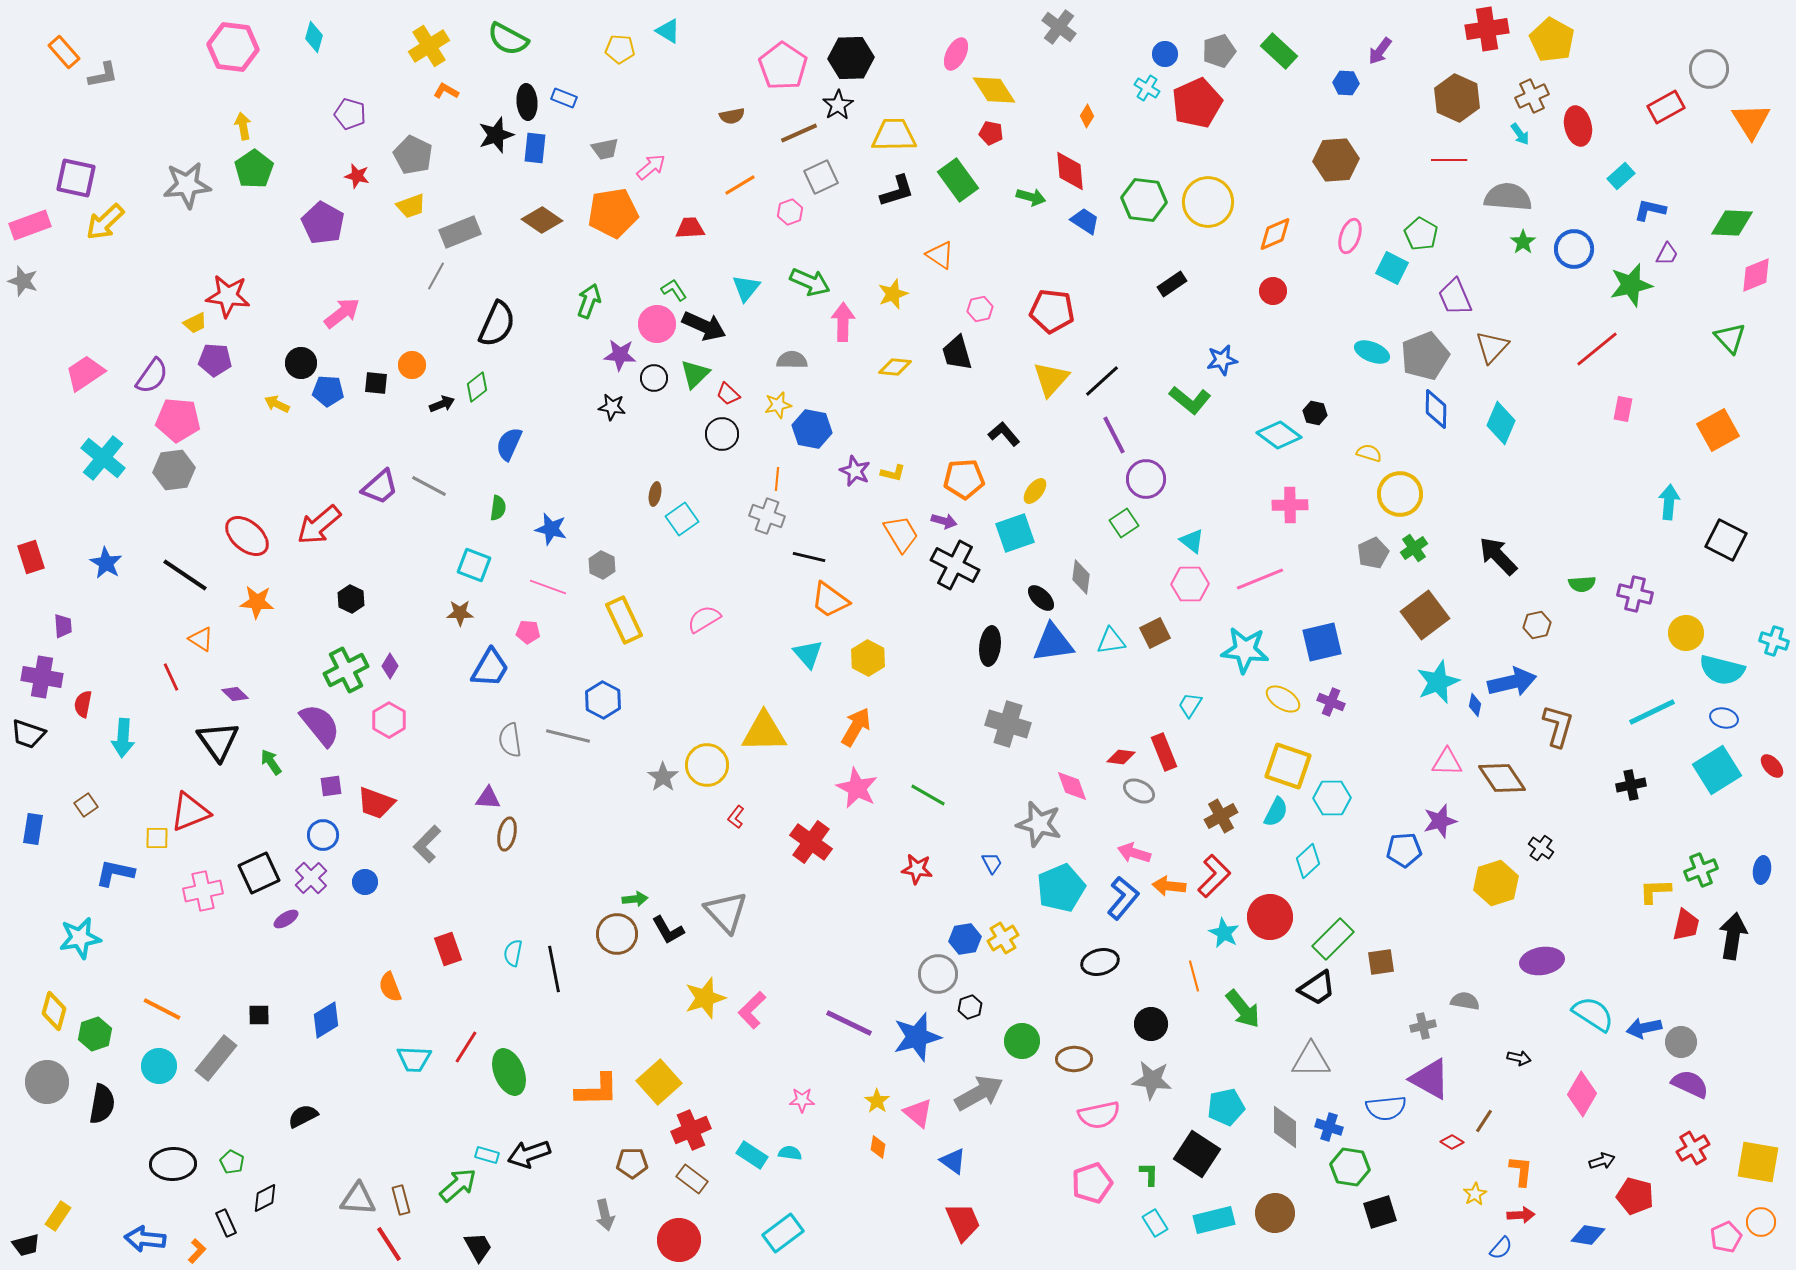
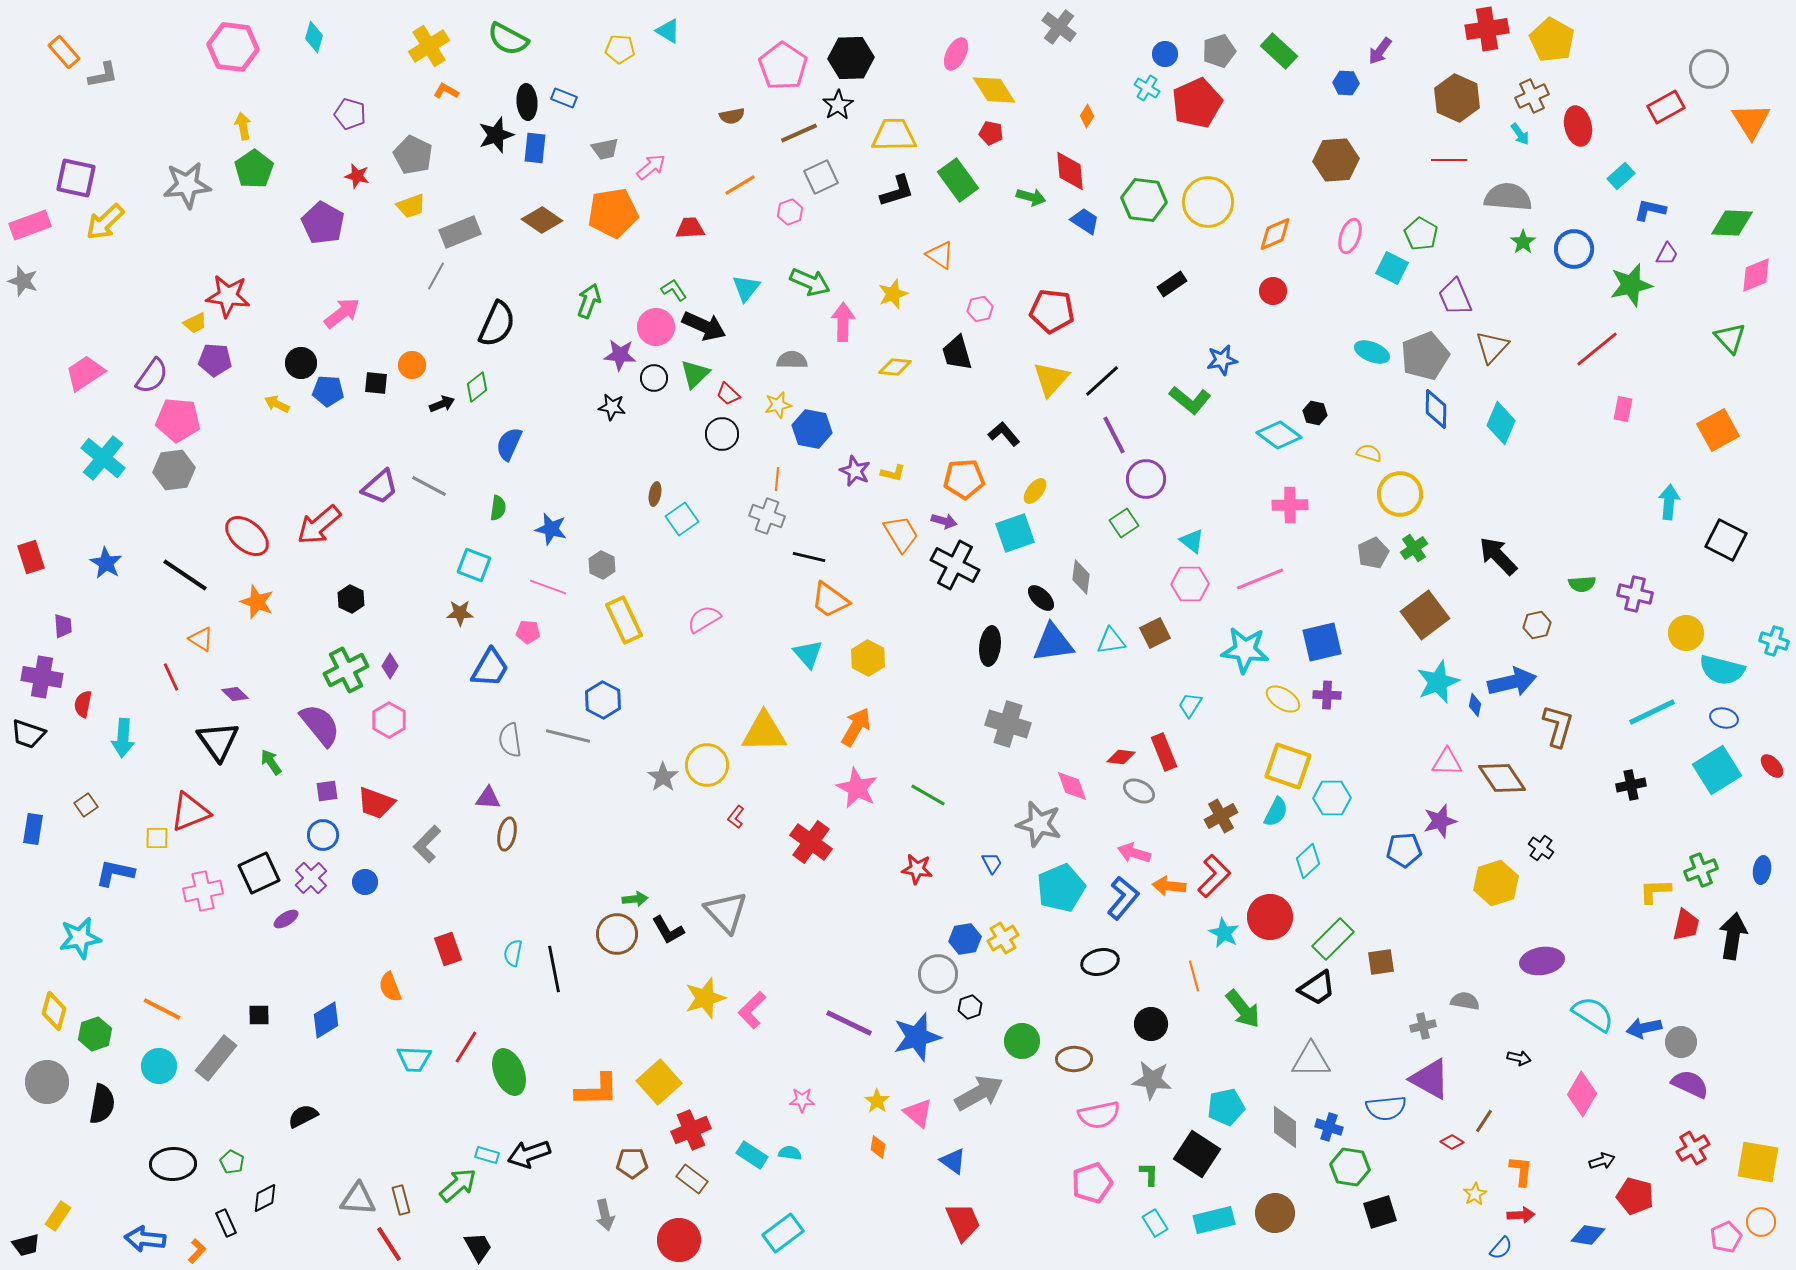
pink circle at (657, 324): moved 1 px left, 3 px down
orange star at (257, 602): rotated 16 degrees clockwise
purple cross at (1331, 702): moved 4 px left, 7 px up; rotated 20 degrees counterclockwise
purple square at (331, 786): moved 4 px left, 5 px down
